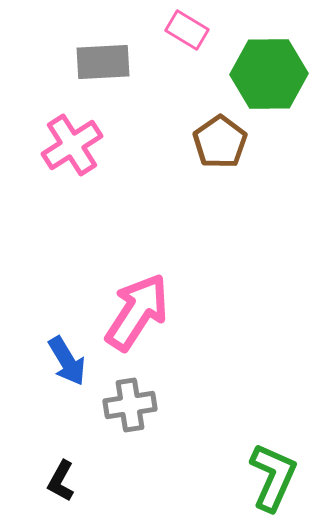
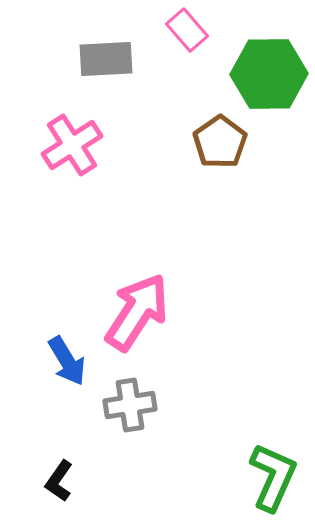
pink rectangle: rotated 18 degrees clockwise
gray rectangle: moved 3 px right, 3 px up
black L-shape: moved 2 px left; rotated 6 degrees clockwise
